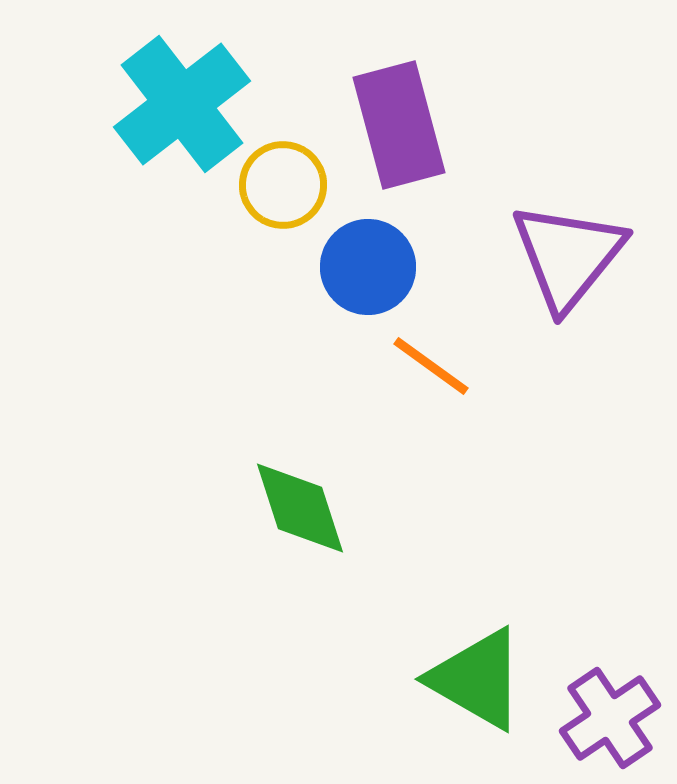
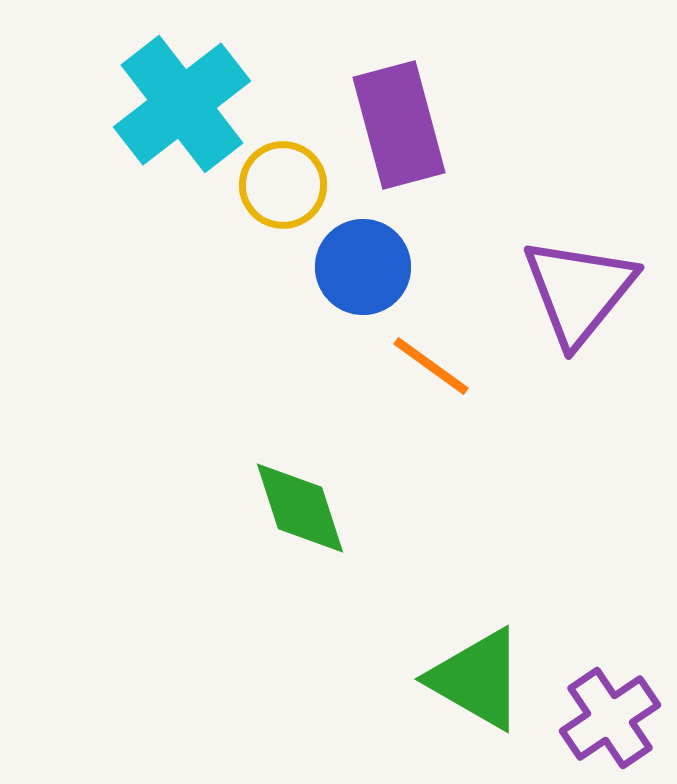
purple triangle: moved 11 px right, 35 px down
blue circle: moved 5 px left
